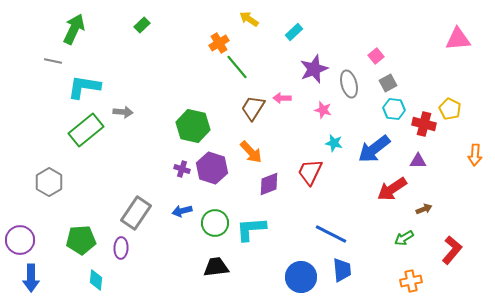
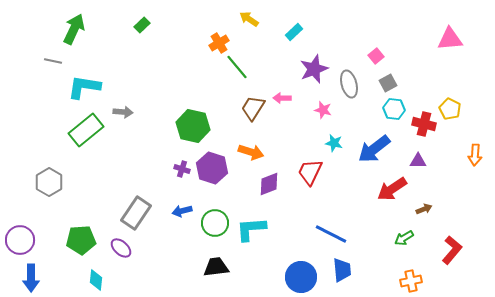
pink triangle at (458, 39): moved 8 px left
orange arrow at (251, 152): rotated 30 degrees counterclockwise
purple ellipse at (121, 248): rotated 50 degrees counterclockwise
